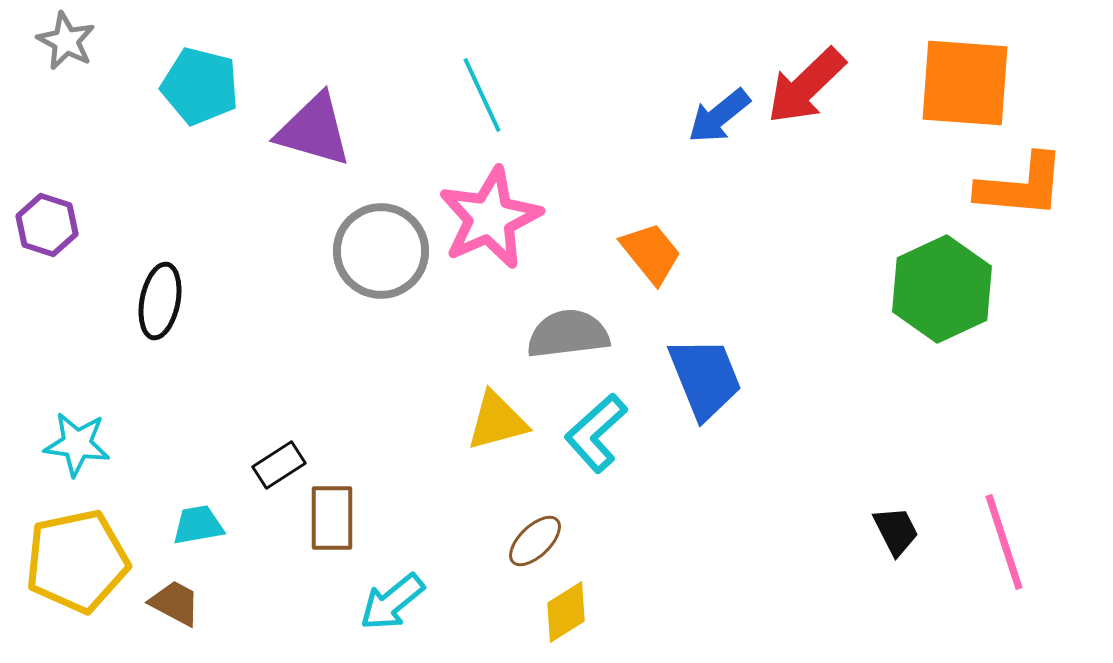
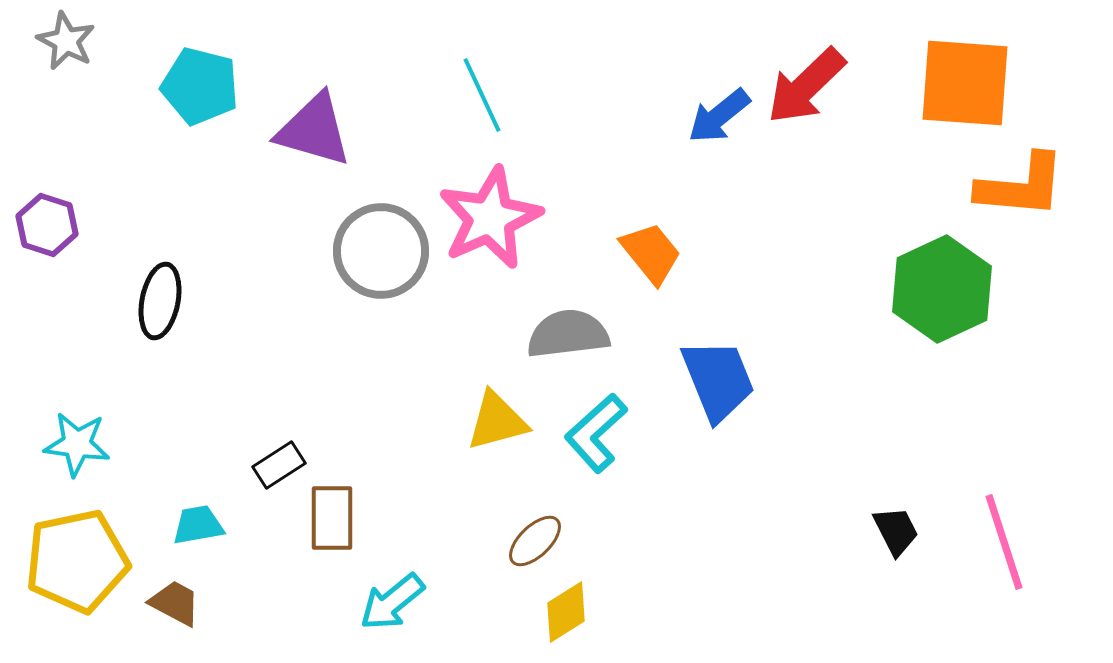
blue trapezoid: moved 13 px right, 2 px down
